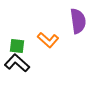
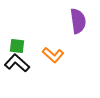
orange L-shape: moved 5 px right, 15 px down
